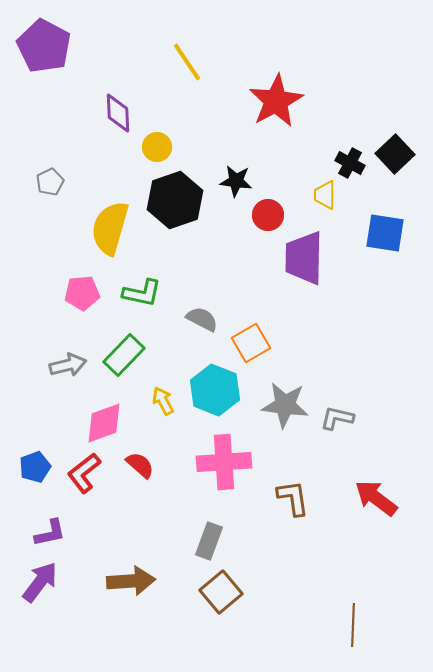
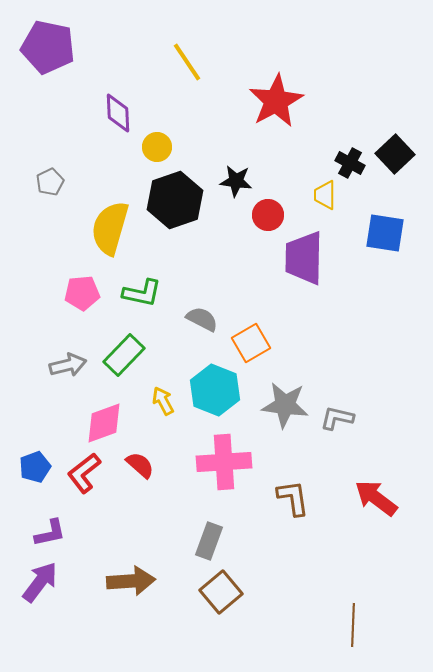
purple pentagon: moved 4 px right, 1 px down; rotated 16 degrees counterclockwise
